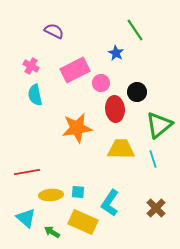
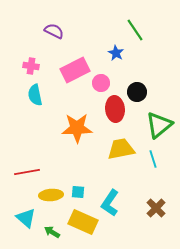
pink cross: rotated 21 degrees counterclockwise
orange star: rotated 8 degrees clockwise
yellow trapezoid: rotated 12 degrees counterclockwise
